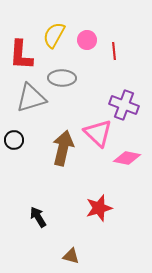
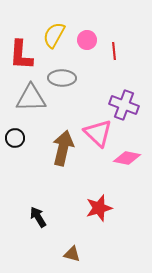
gray triangle: rotated 16 degrees clockwise
black circle: moved 1 px right, 2 px up
brown triangle: moved 1 px right, 2 px up
